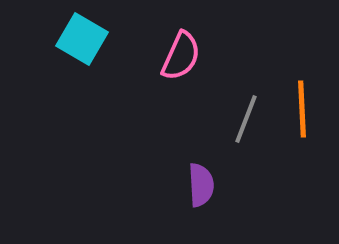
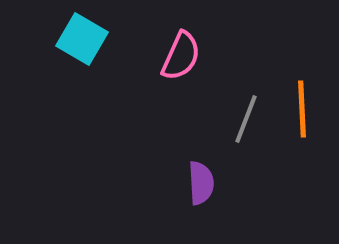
purple semicircle: moved 2 px up
